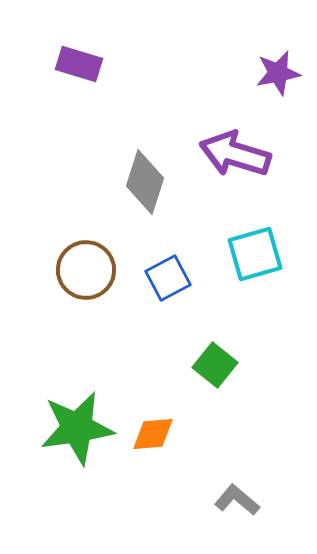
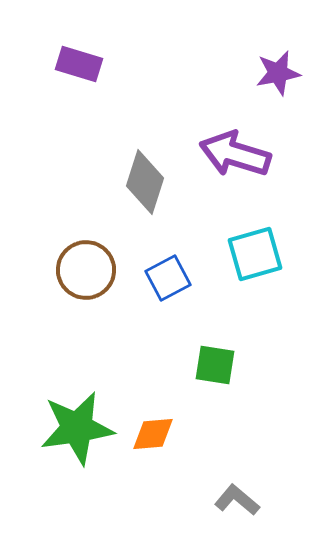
green square: rotated 30 degrees counterclockwise
